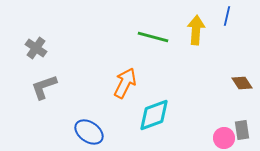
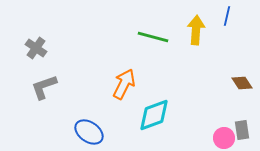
orange arrow: moved 1 px left, 1 px down
